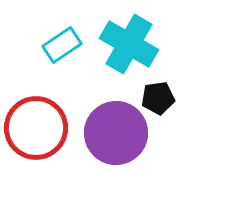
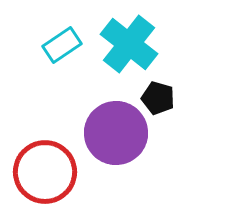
cyan cross: rotated 8 degrees clockwise
black pentagon: rotated 24 degrees clockwise
red circle: moved 9 px right, 44 px down
